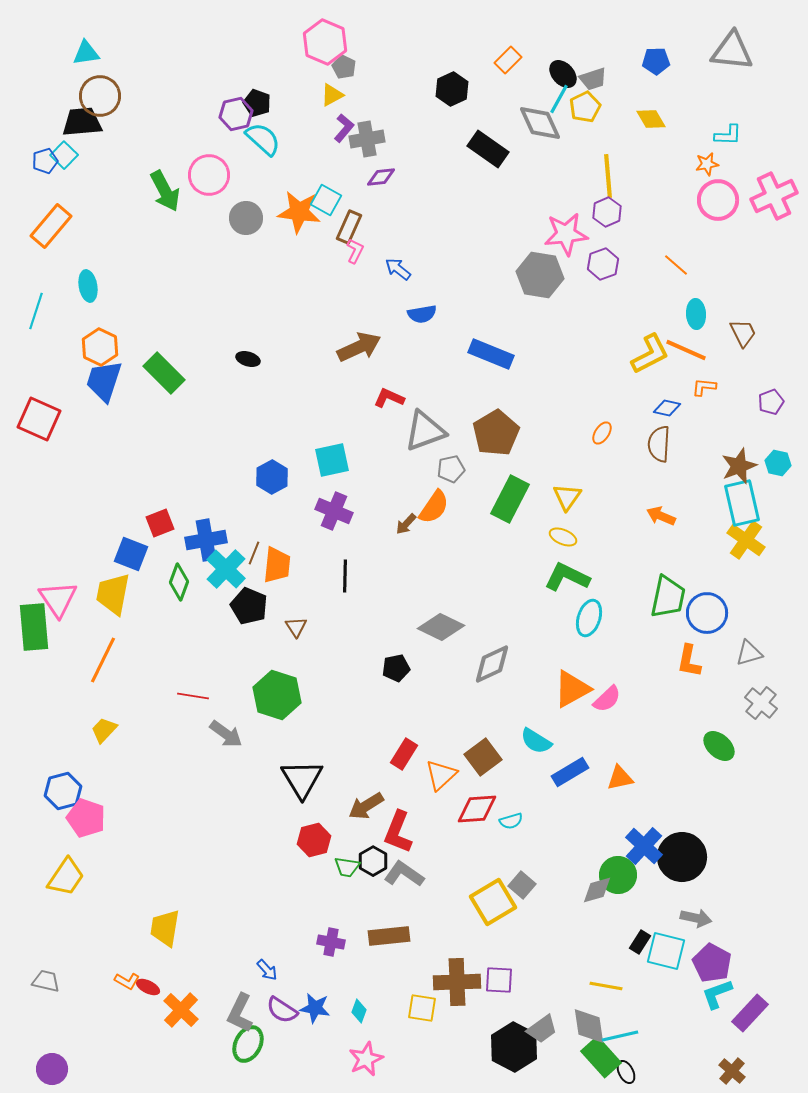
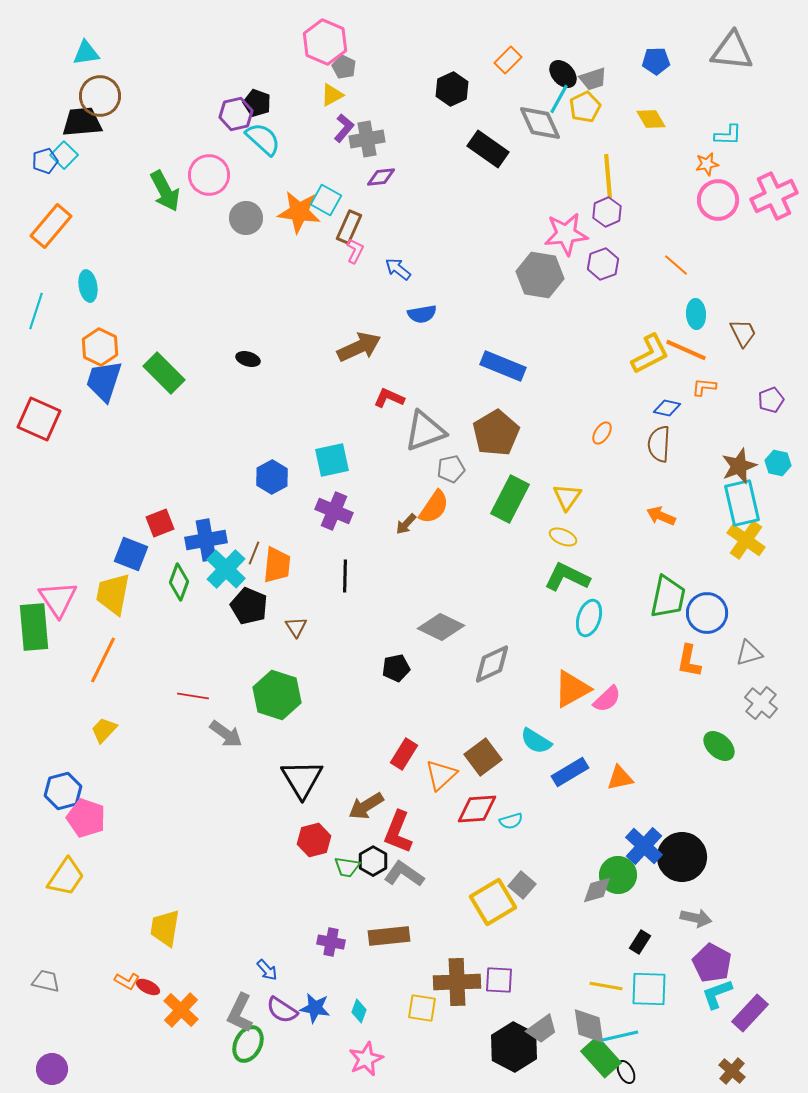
blue rectangle at (491, 354): moved 12 px right, 12 px down
purple pentagon at (771, 402): moved 2 px up
cyan square at (666, 951): moved 17 px left, 38 px down; rotated 12 degrees counterclockwise
